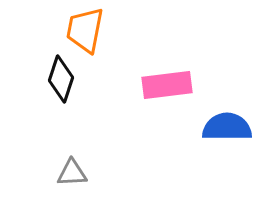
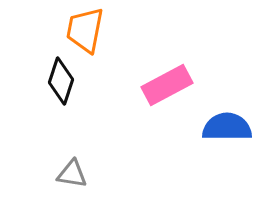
black diamond: moved 2 px down
pink rectangle: rotated 21 degrees counterclockwise
gray triangle: moved 1 px down; rotated 12 degrees clockwise
